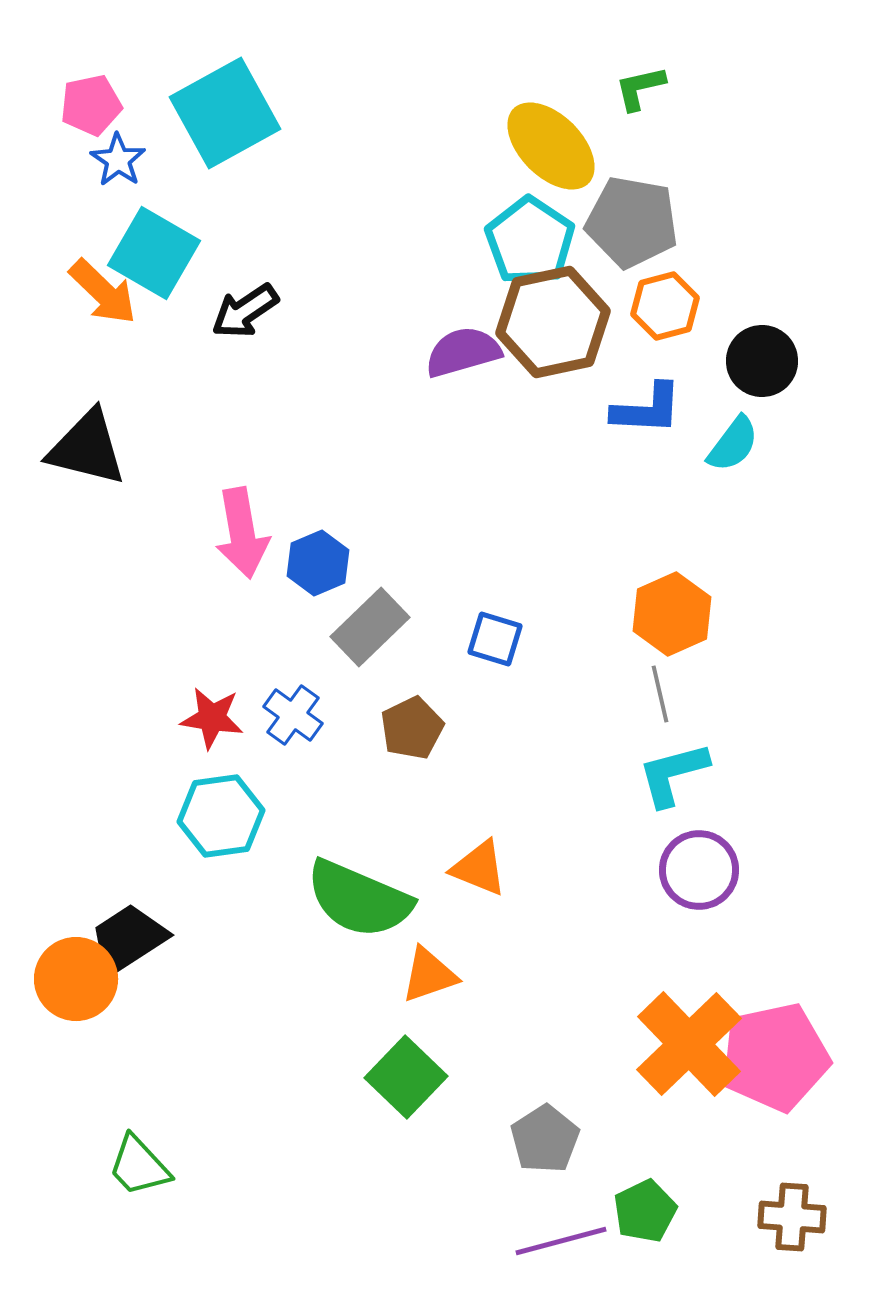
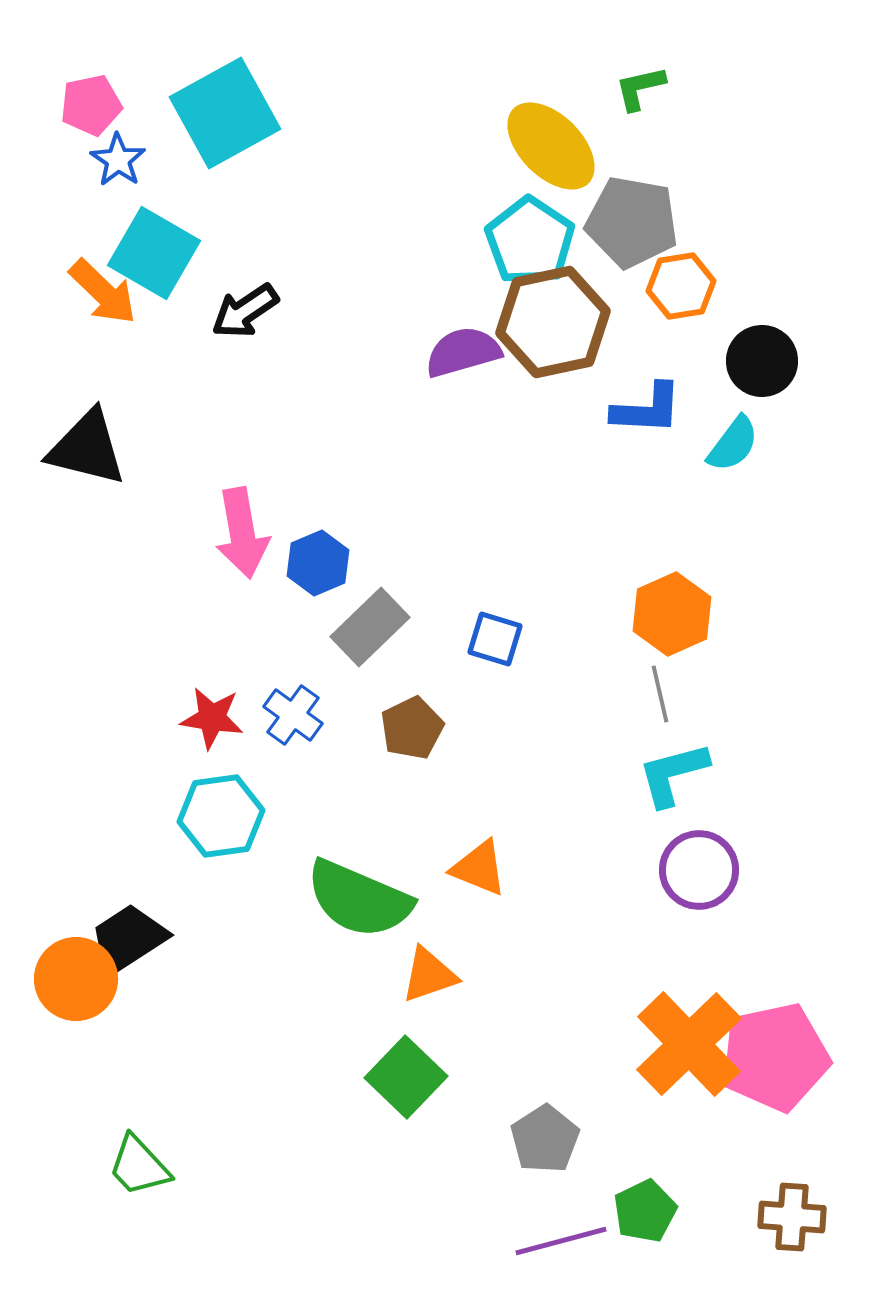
orange hexagon at (665, 306): moved 16 px right, 20 px up; rotated 6 degrees clockwise
